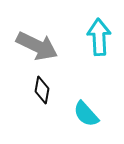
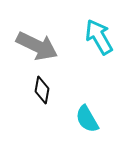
cyan arrow: rotated 27 degrees counterclockwise
cyan semicircle: moved 1 px right, 5 px down; rotated 12 degrees clockwise
